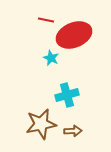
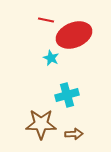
brown star: rotated 12 degrees clockwise
brown arrow: moved 1 px right, 3 px down
